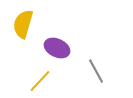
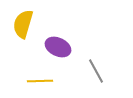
purple ellipse: moved 1 px right, 1 px up
yellow line: rotated 45 degrees clockwise
